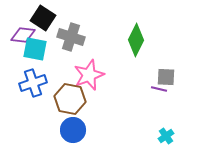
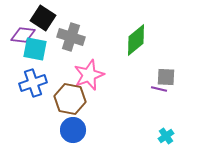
green diamond: rotated 24 degrees clockwise
